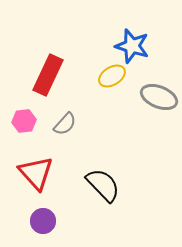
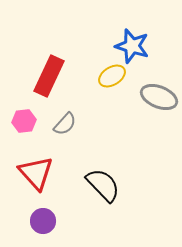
red rectangle: moved 1 px right, 1 px down
